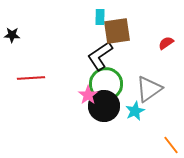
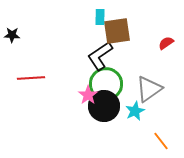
orange line: moved 10 px left, 4 px up
